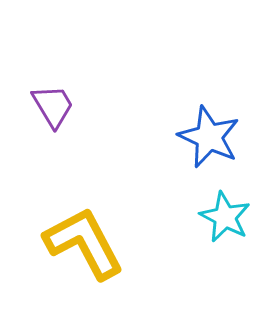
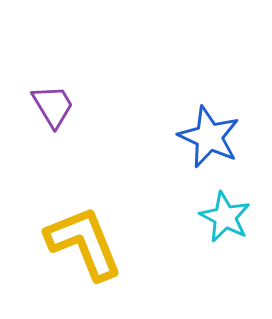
yellow L-shape: rotated 6 degrees clockwise
